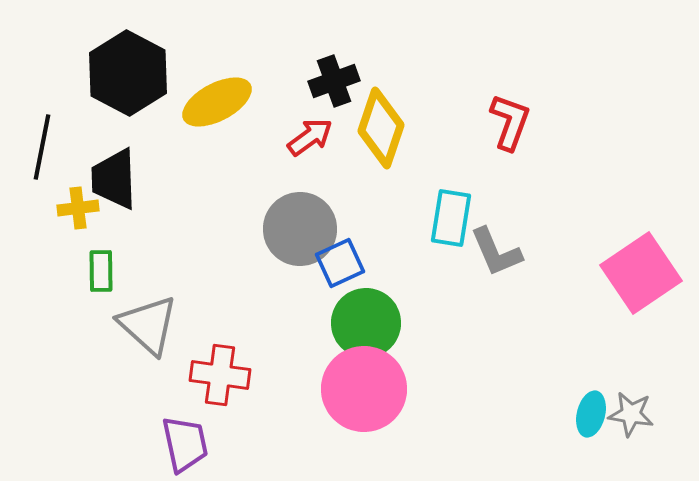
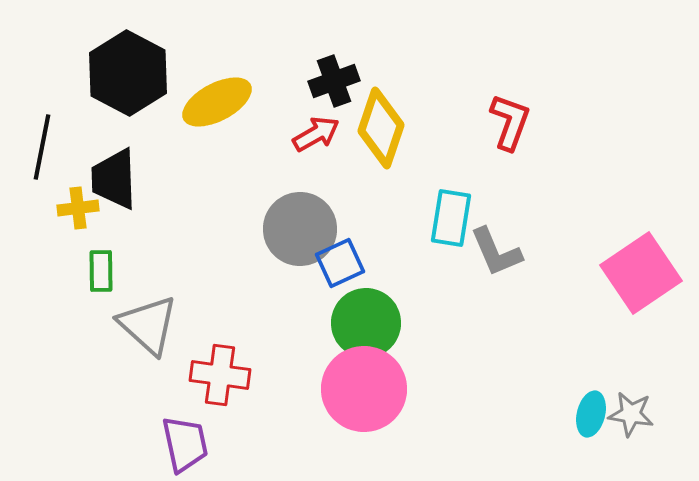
red arrow: moved 6 px right, 3 px up; rotated 6 degrees clockwise
